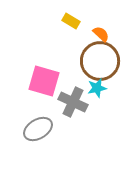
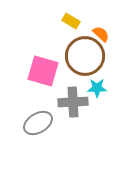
brown circle: moved 15 px left, 5 px up
pink square: moved 1 px left, 10 px up
cyan star: rotated 12 degrees clockwise
gray cross: rotated 28 degrees counterclockwise
gray ellipse: moved 6 px up
